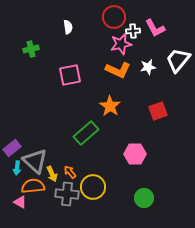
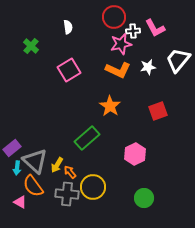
green cross: moved 3 px up; rotated 35 degrees counterclockwise
pink square: moved 1 px left, 5 px up; rotated 20 degrees counterclockwise
green rectangle: moved 1 px right, 5 px down
pink hexagon: rotated 25 degrees counterclockwise
yellow arrow: moved 5 px right, 9 px up; rotated 56 degrees clockwise
orange semicircle: rotated 120 degrees counterclockwise
